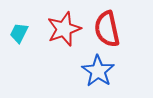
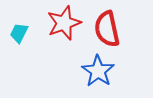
red star: moved 6 px up
